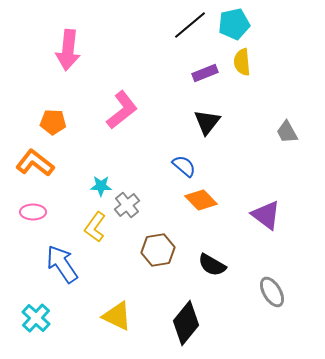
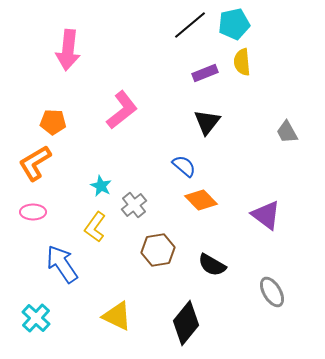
orange L-shape: rotated 69 degrees counterclockwise
cyan star: rotated 25 degrees clockwise
gray cross: moved 7 px right
